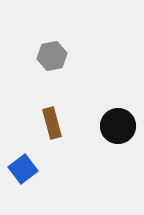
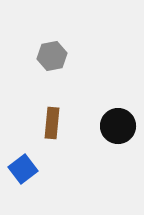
brown rectangle: rotated 20 degrees clockwise
